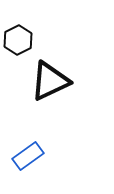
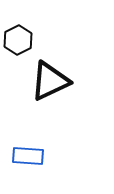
blue rectangle: rotated 40 degrees clockwise
